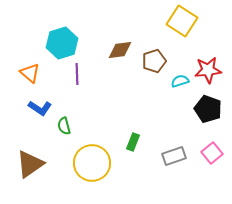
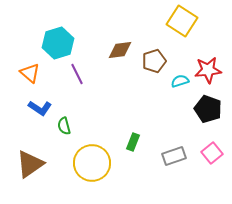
cyan hexagon: moved 4 px left
purple line: rotated 25 degrees counterclockwise
